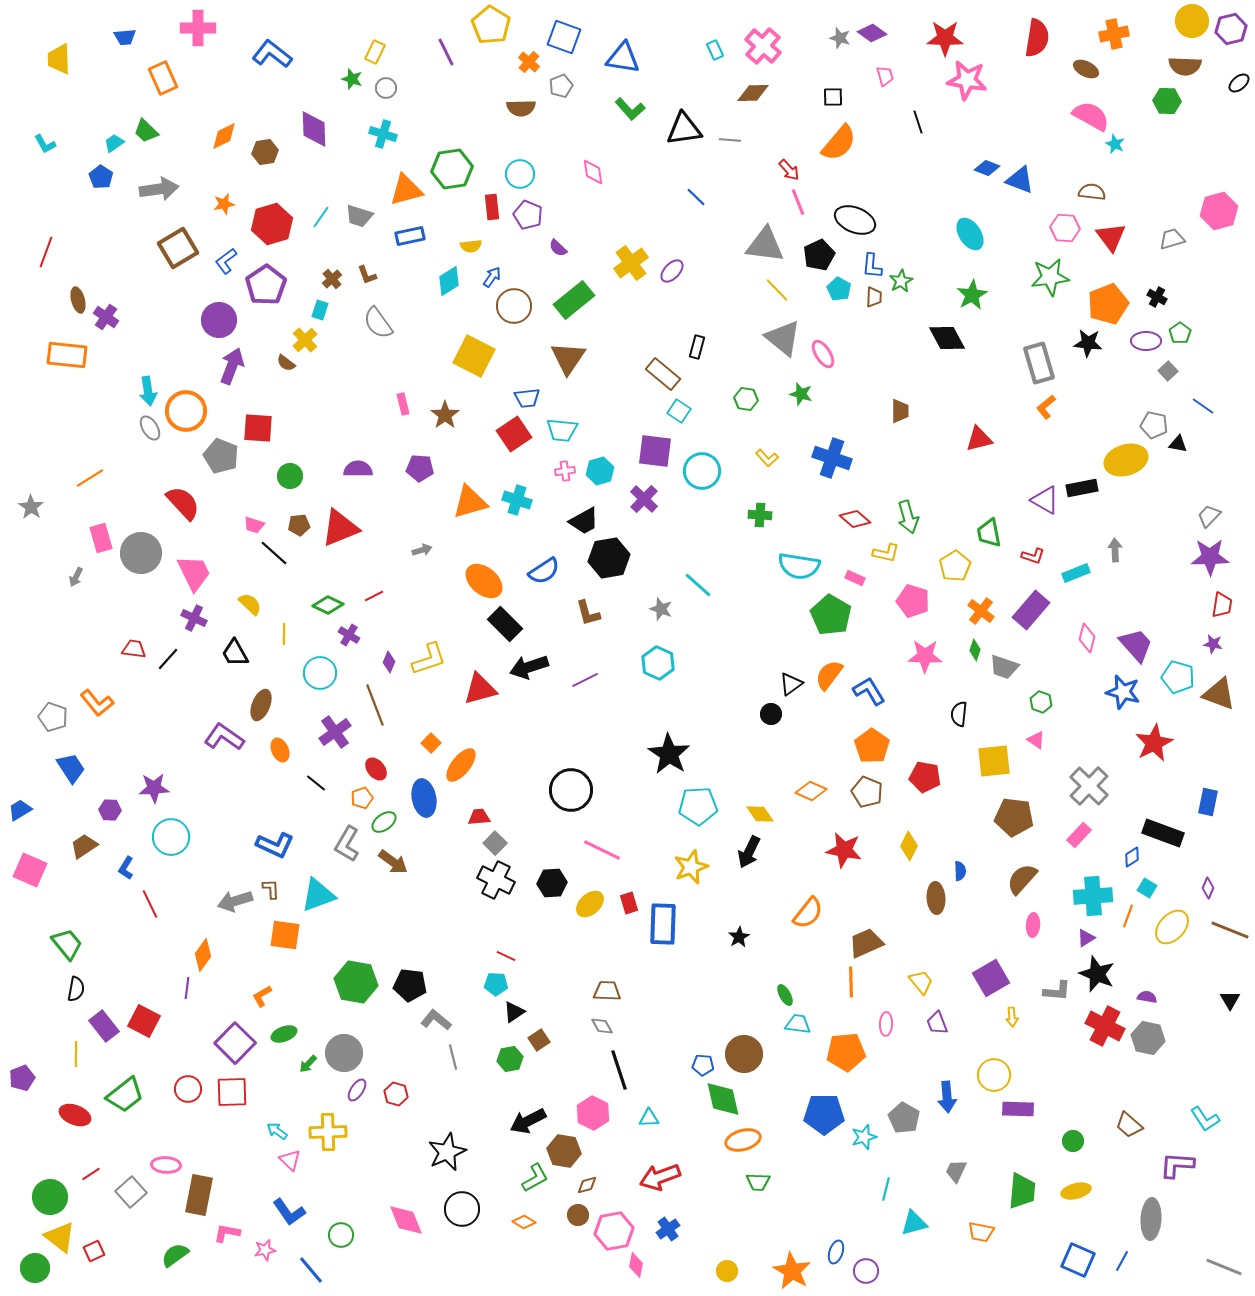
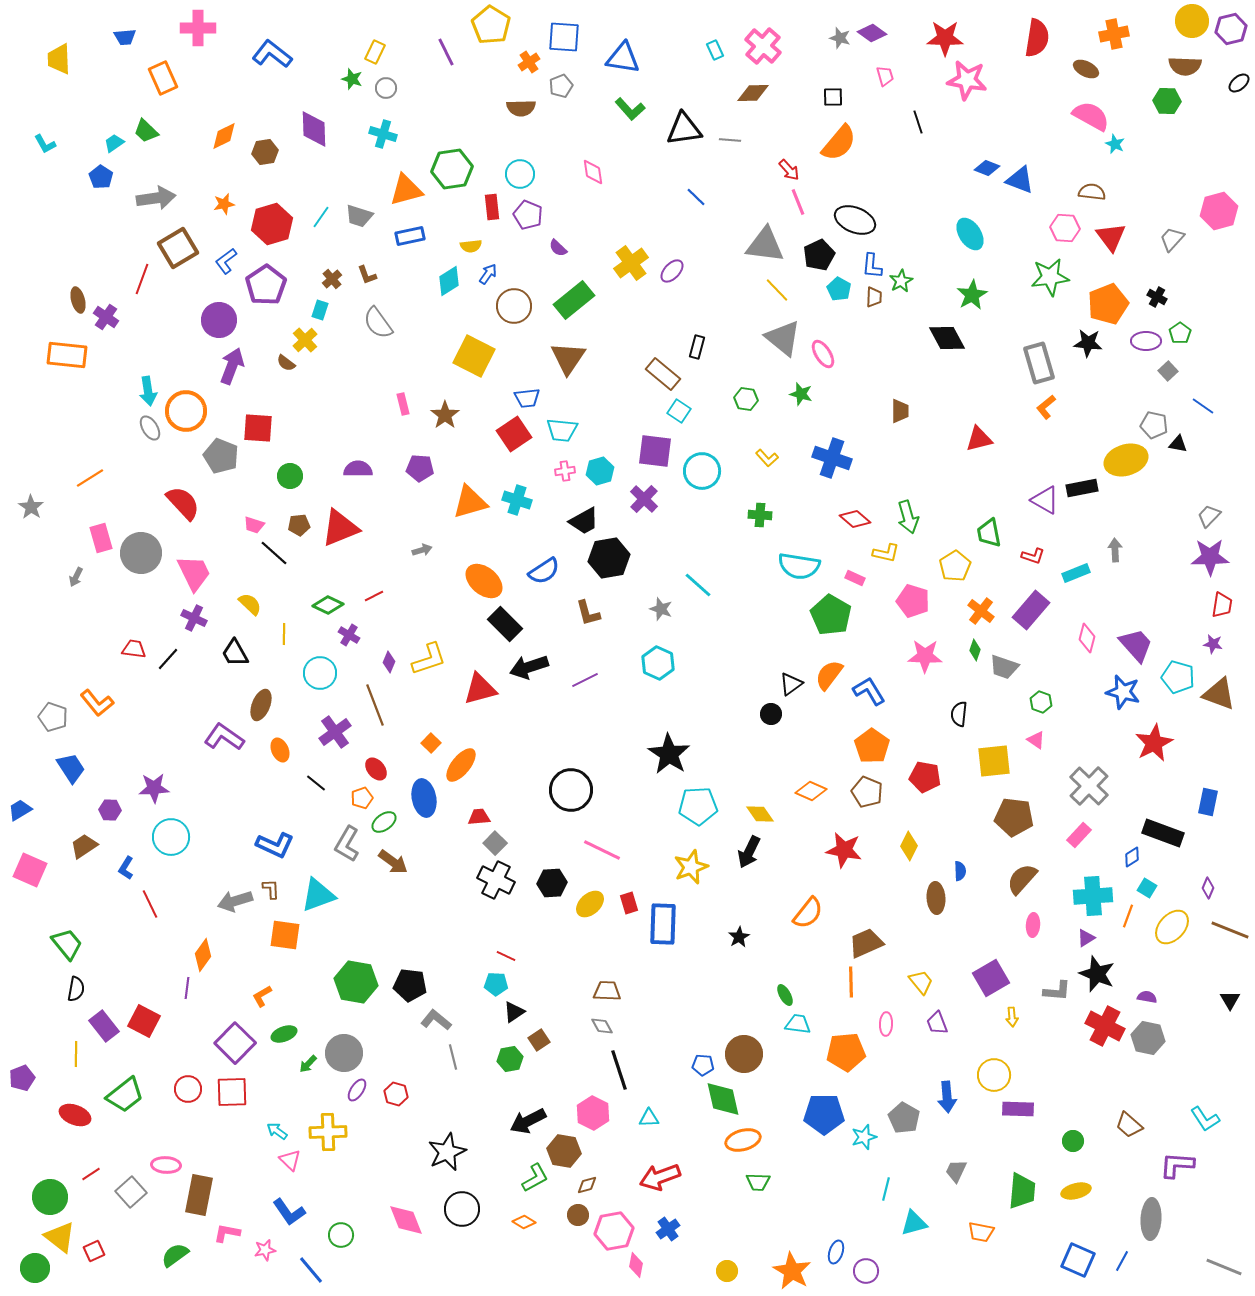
blue square at (564, 37): rotated 16 degrees counterclockwise
orange cross at (529, 62): rotated 15 degrees clockwise
gray arrow at (159, 189): moved 3 px left, 9 px down
gray trapezoid at (1172, 239): rotated 32 degrees counterclockwise
red line at (46, 252): moved 96 px right, 27 px down
blue arrow at (492, 277): moved 4 px left, 3 px up
